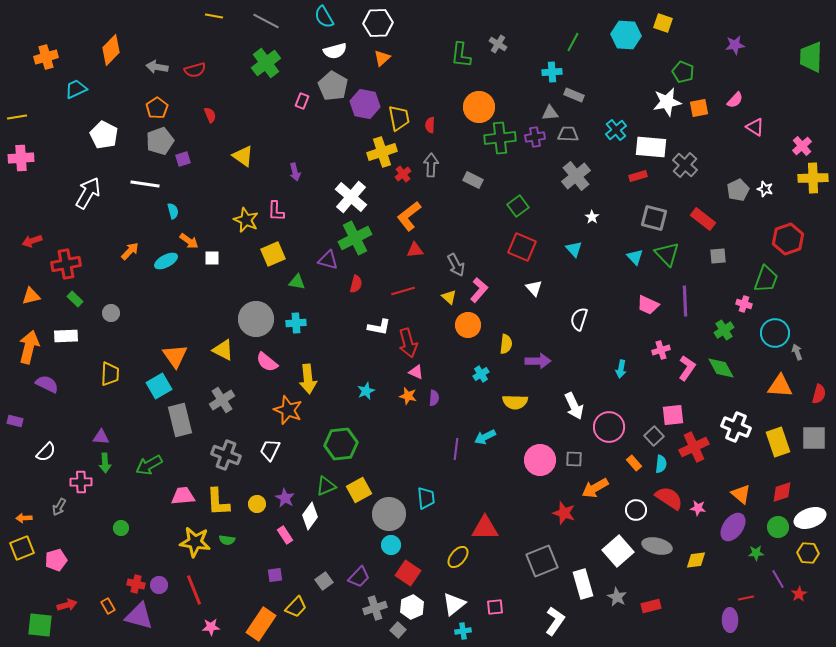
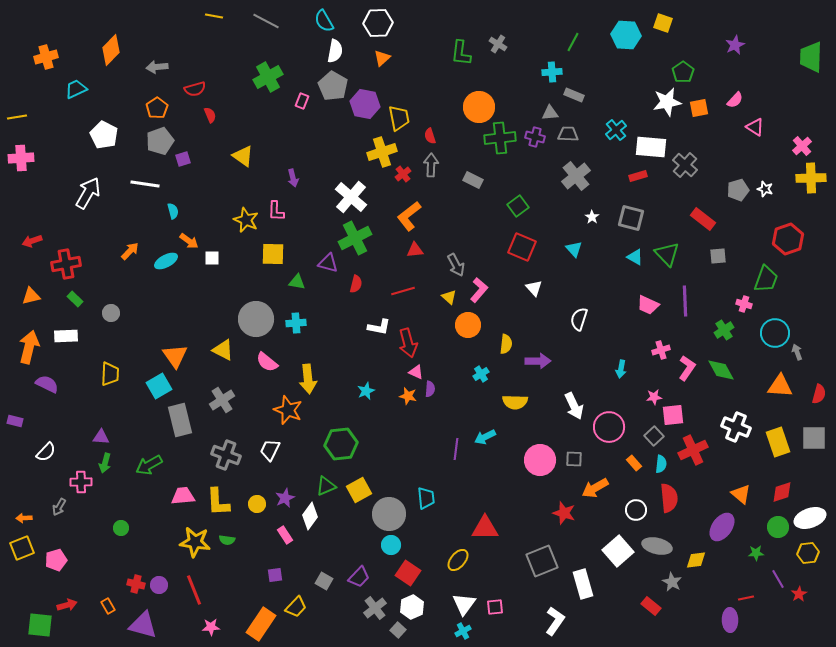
cyan semicircle at (324, 17): moved 4 px down
purple star at (735, 45): rotated 18 degrees counterclockwise
white semicircle at (335, 51): rotated 65 degrees counterclockwise
green L-shape at (461, 55): moved 2 px up
green cross at (266, 63): moved 2 px right, 14 px down; rotated 8 degrees clockwise
gray arrow at (157, 67): rotated 15 degrees counterclockwise
red semicircle at (195, 70): moved 19 px down
green pentagon at (683, 72): rotated 15 degrees clockwise
red semicircle at (430, 125): moved 11 px down; rotated 21 degrees counterclockwise
purple cross at (535, 137): rotated 24 degrees clockwise
purple arrow at (295, 172): moved 2 px left, 6 px down
yellow cross at (813, 178): moved 2 px left
gray pentagon at (738, 190): rotated 10 degrees clockwise
gray square at (654, 218): moved 23 px left
yellow square at (273, 254): rotated 25 degrees clockwise
cyan triangle at (635, 257): rotated 18 degrees counterclockwise
purple triangle at (328, 260): moved 3 px down
green diamond at (721, 368): moved 2 px down
purple semicircle at (434, 398): moved 4 px left, 9 px up
red cross at (694, 447): moved 1 px left, 3 px down
green arrow at (105, 463): rotated 18 degrees clockwise
purple star at (285, 498): rotated 18 degrees clockwise
red semicircle at (669, 498): rotated 52 degrees clockwise
pink star at (698, 508): moved 44 px left, 111 px up; rotated 14 degrees counterclockwise
purple ellipse at (733, 527): moved 11 px left
yellow hexagon at (808, 553): rotated 10 degrees counterclockwise
yellow ellipse at (458, 557): moved 3 px down
gray square at (324, 581): rotated 24 degrees counterclockwise
gray star at (617, 597): moved 55 px right, 15 px up
white triangle at (454, 604): moved 10 px right; rotated 15 degrees counterclockwise
red rectangle at (651, 606): rotated 54 degrees clockwise
gray cross at (375, 608): rotated 20 degrees counterclockwise
purple triangle at (139, 616): moved 4 px right, 9 px down
cyan cross at (463, 631): rotated 21 degrees counterclockwise
